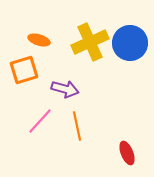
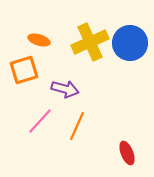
orange line: rotated 36 degrees clockwise
